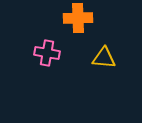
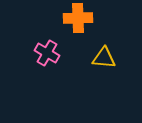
pink cross: rotated 20 degrees clockwise
